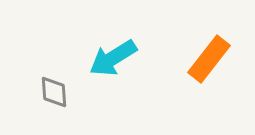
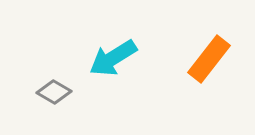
gray diamond: rotated 56 degrees counterclockwise
